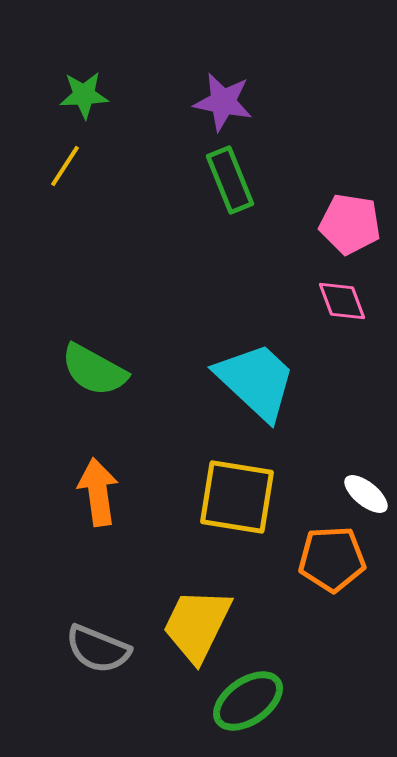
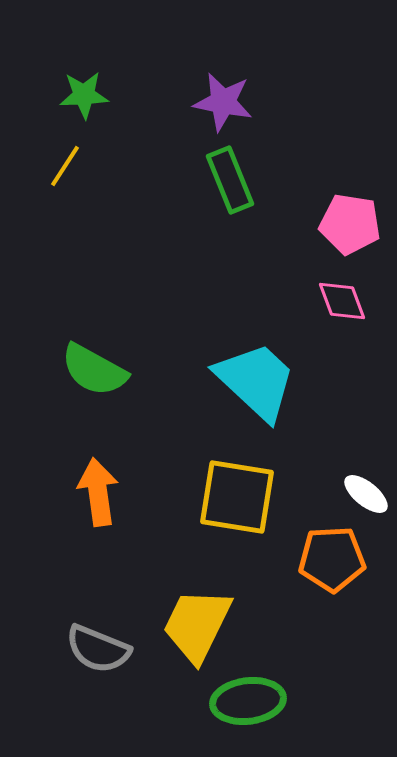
green ellipse: rotated 28 degrees clockwise
